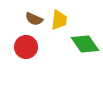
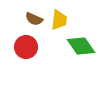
green diamond: moved 4 px left, 2 px down
